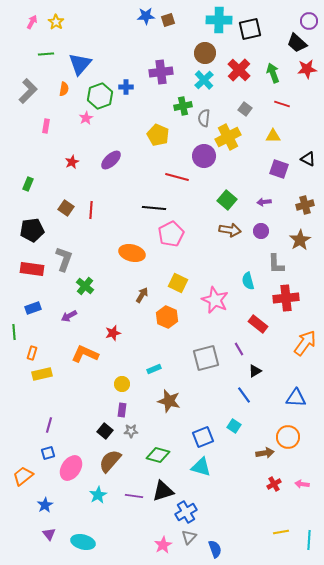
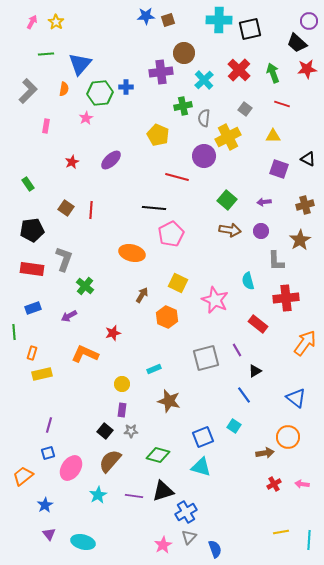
brown circle at (205, 53): moved 21 px left
green hexagon at (100, 96): moved 3 px up; rotated 15 degrees clockwise
green rectangle at (28, 184): rotated 56 degrees counterclockwise
gray L-shape at (276, 264): moved 3 px up
purple line at (239, 349): moved 2 px left, 1 px down
blue triangle at (296, 398): rotated 35 degrees clockwise
